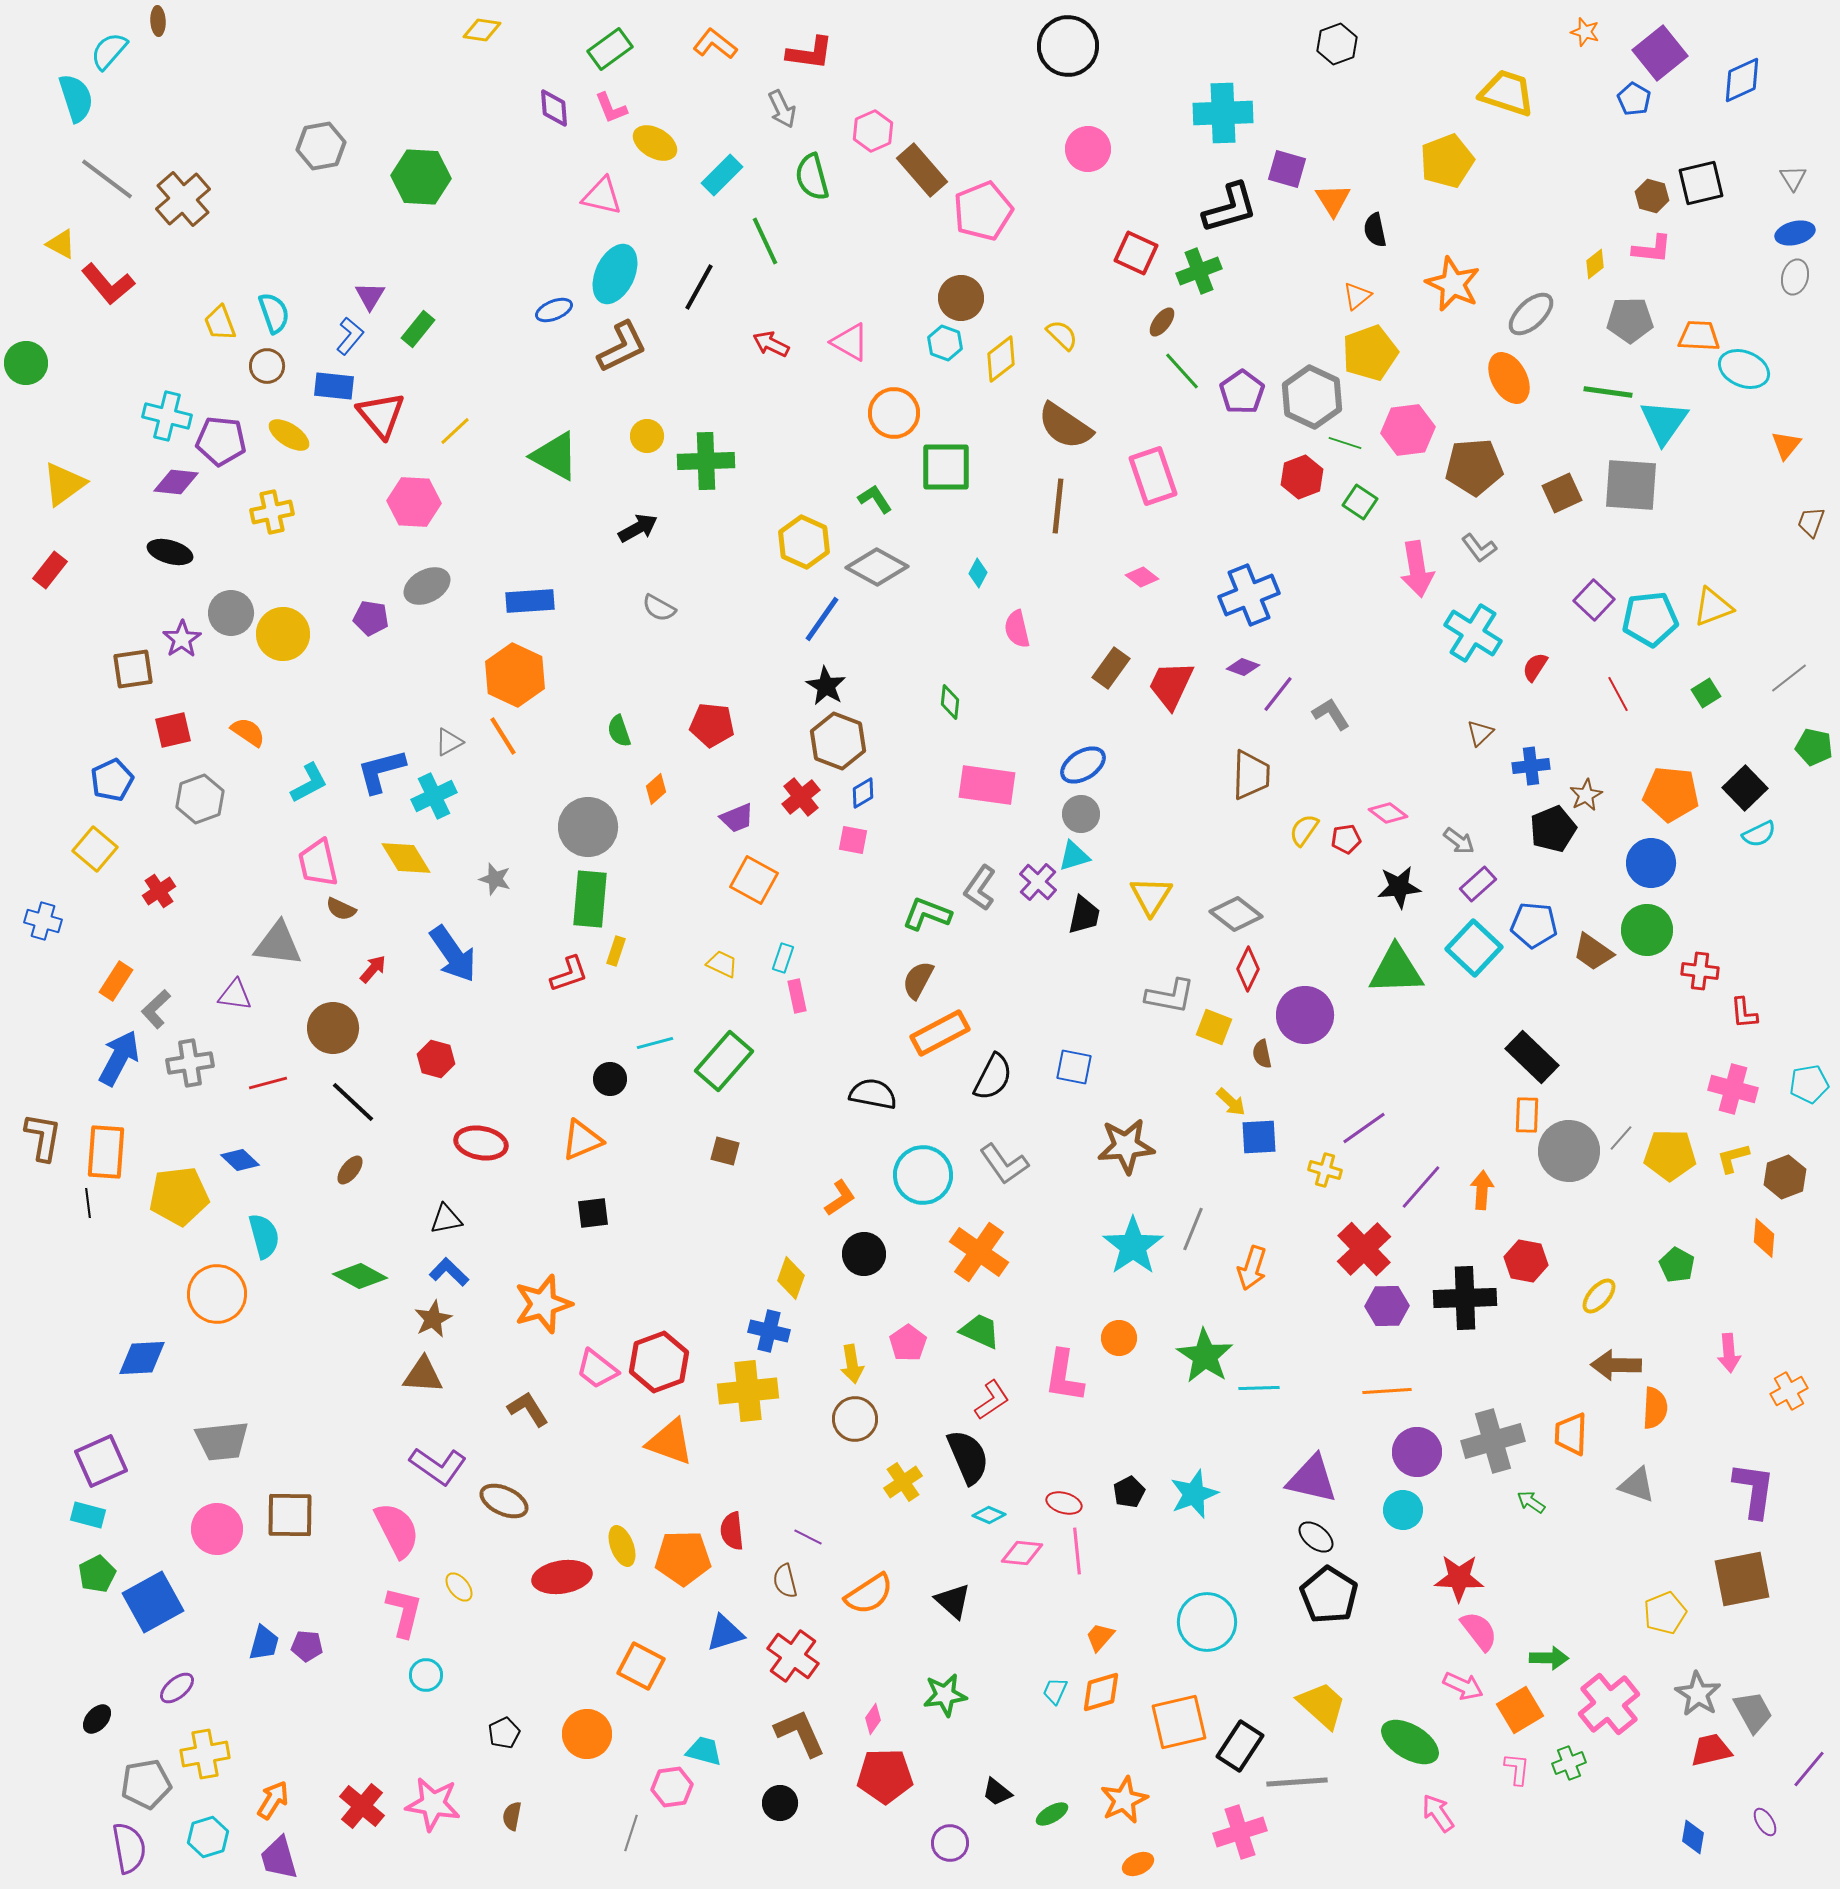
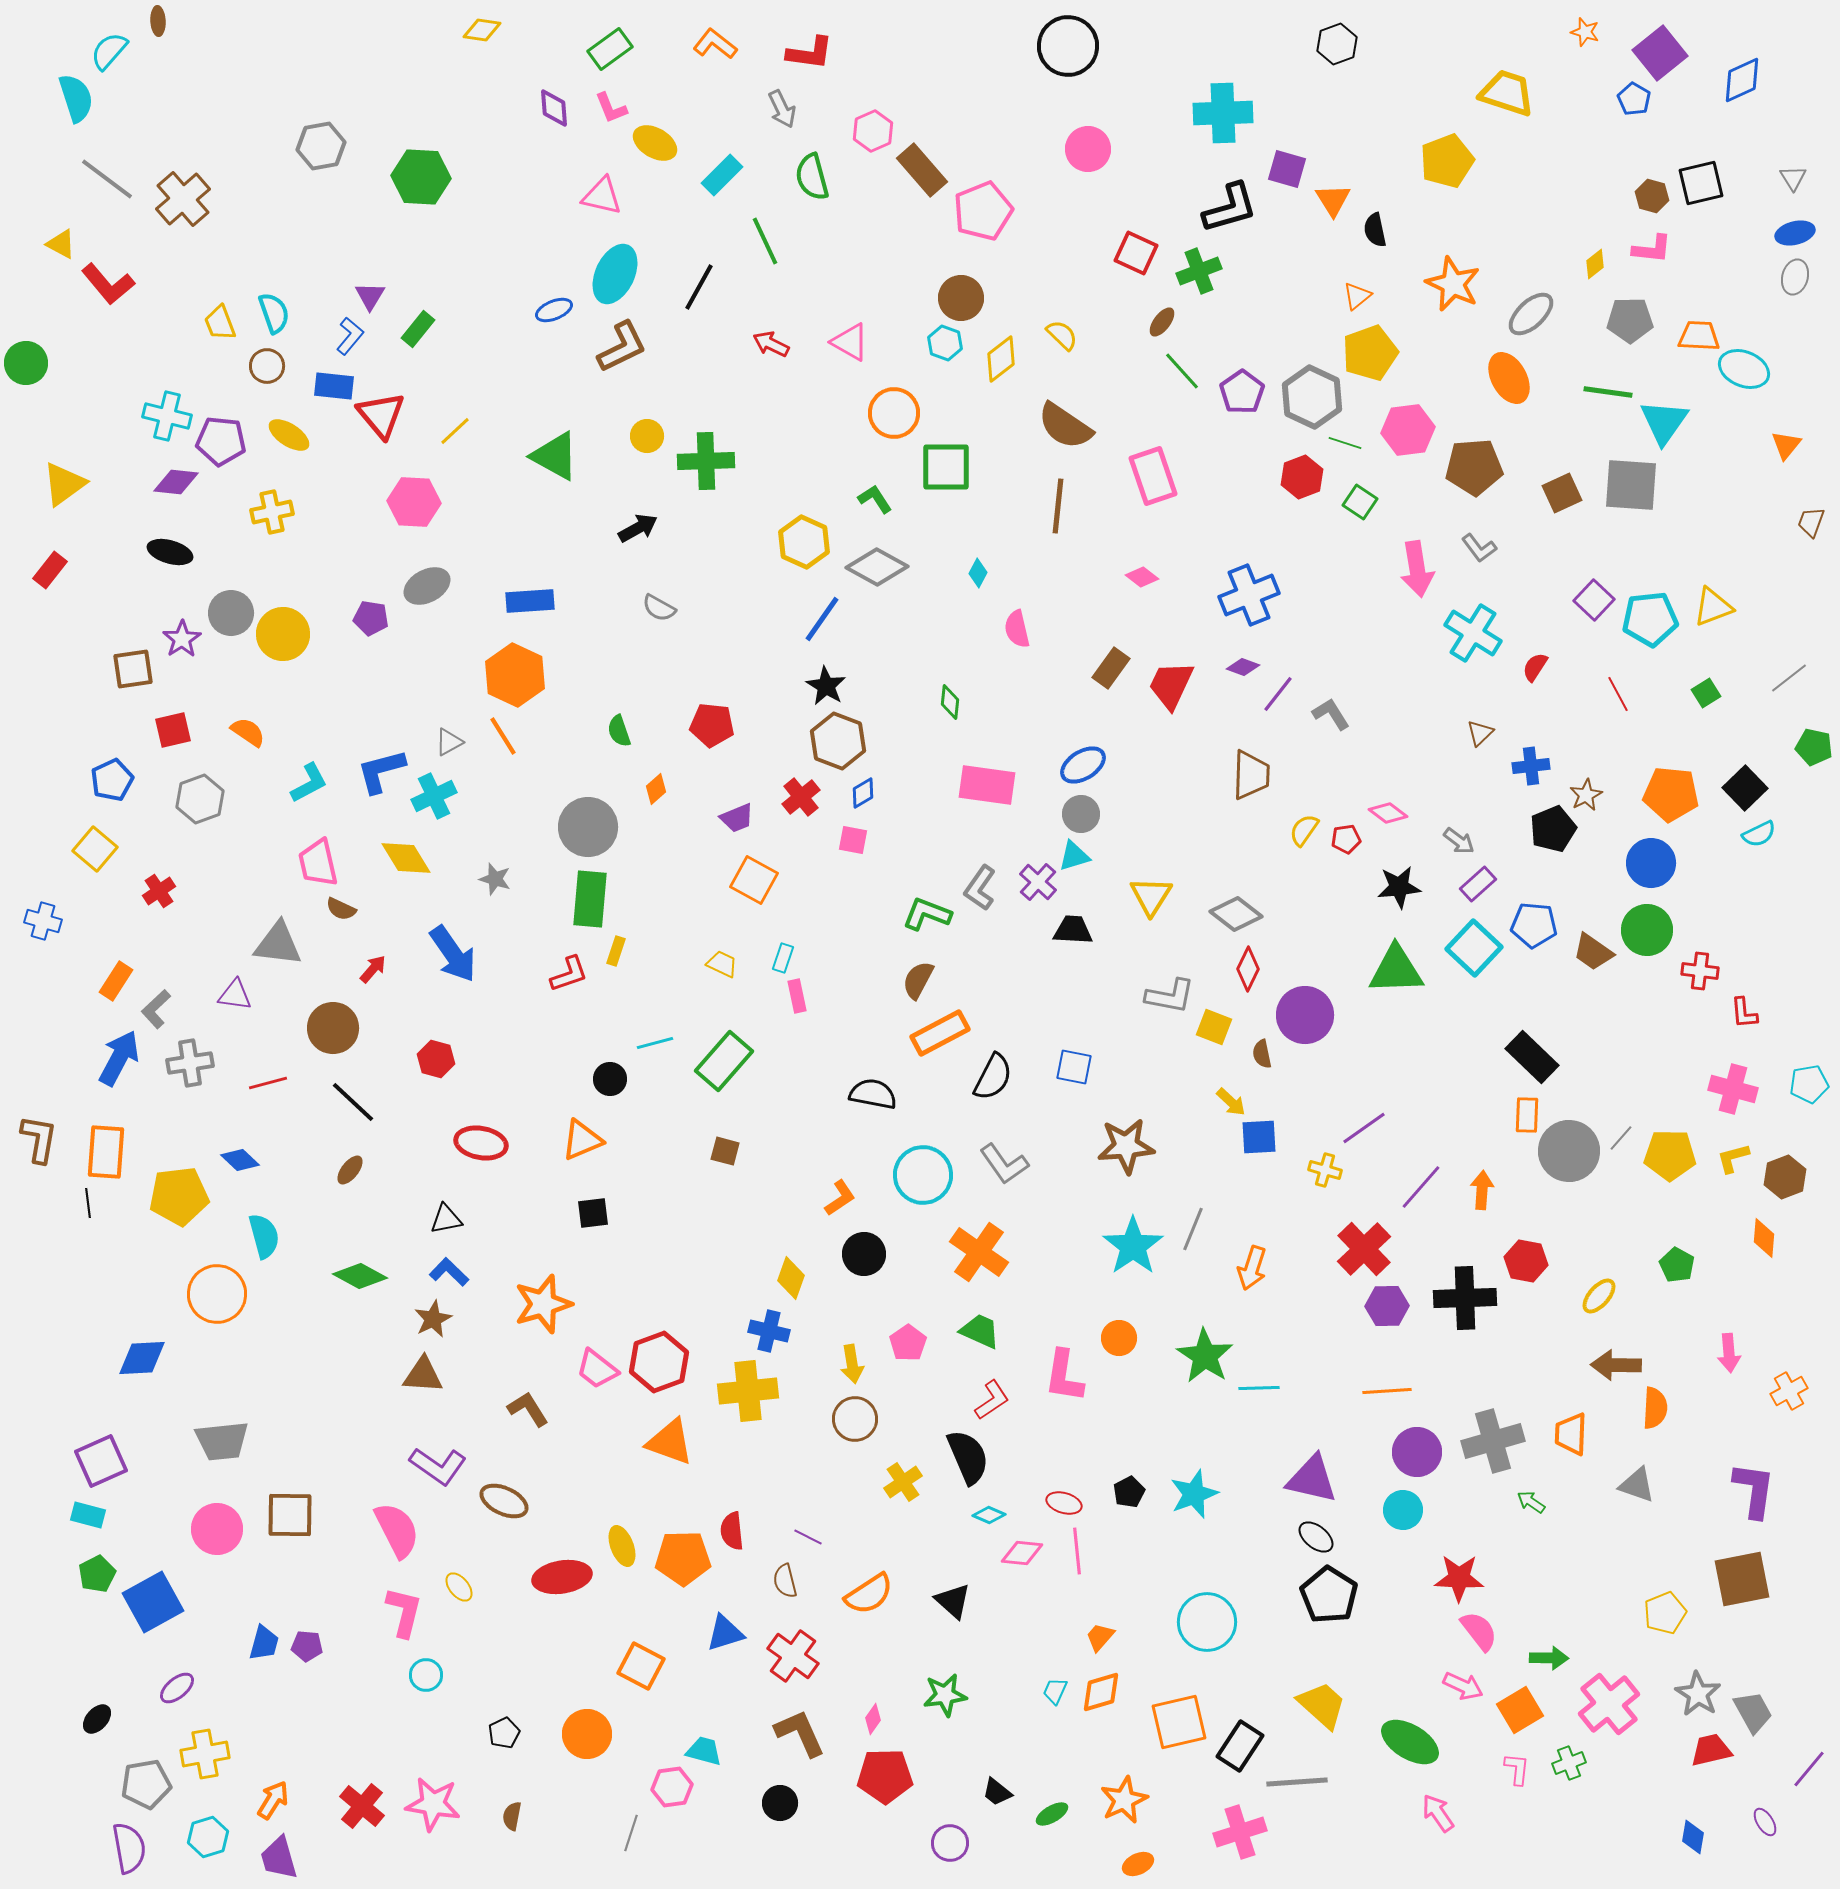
black trapezoid at (1084, 915): moved 11 px left, 15 px down; rotated 99 degrees counterclockwise
brown L-shape at (43, 1137): moved 4 px left, 2 px down
